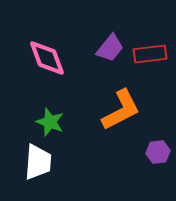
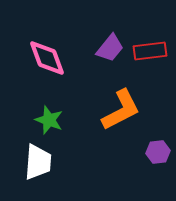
red rectangle: moved 3 px up
green star: moved 1 px left, 2 px up
